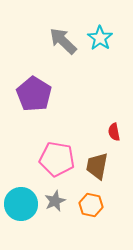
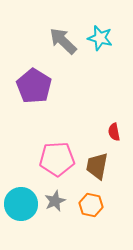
cyan star: rotated 20 degrees counterclockwise
purple pentagon: moved 8 px up
pink pentagon: rotated 12 degrees counterclockwise
